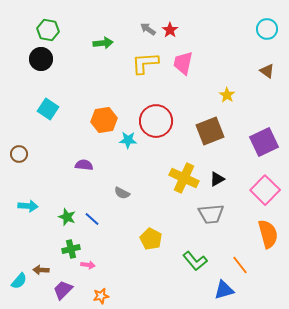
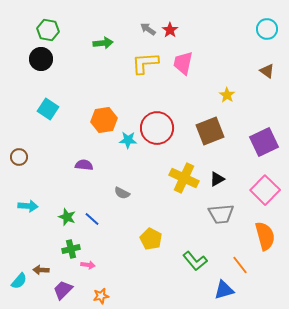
red circle: moved 1 px right, 7 px down
brown circle: moved 3 px down
gray trapezoid: moved 10 px right
orange semicircle: moved 3 px left, 2 px down
